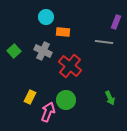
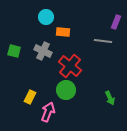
gray line: moved 1 px left, 1 px up
green square: rotated 32 degrees counterclockwise
green circle: moved 10 px up
